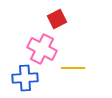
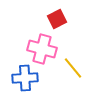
pink cross: rotated 12 degrees counterclockwise
yellow line: rotated 50 degrees clockwise
